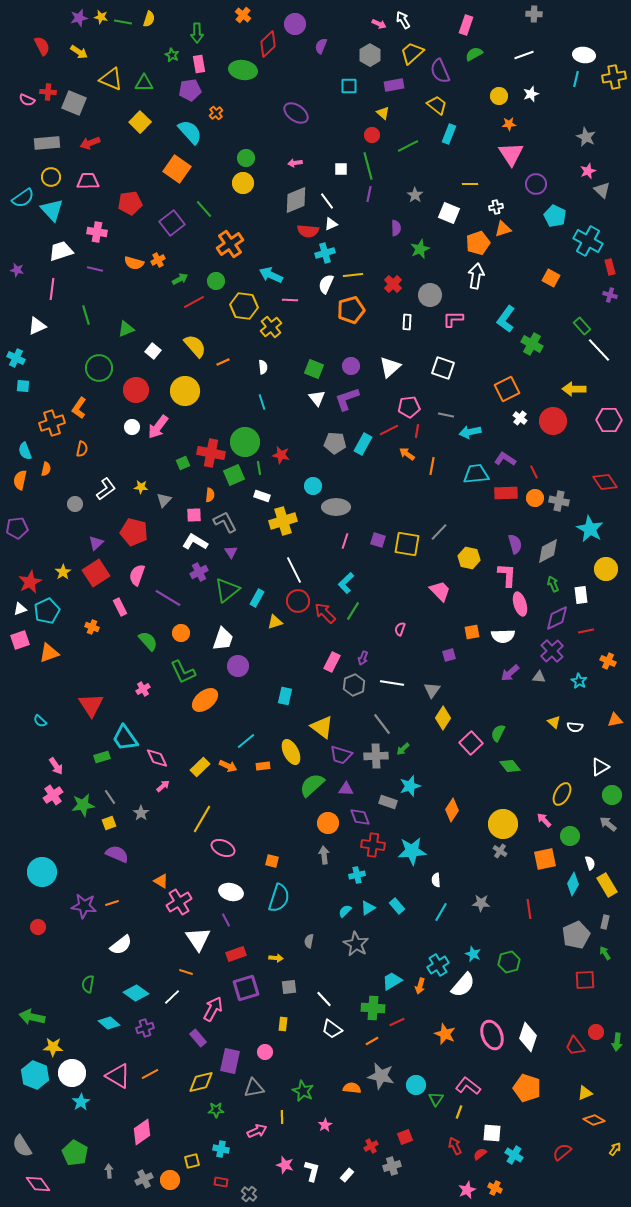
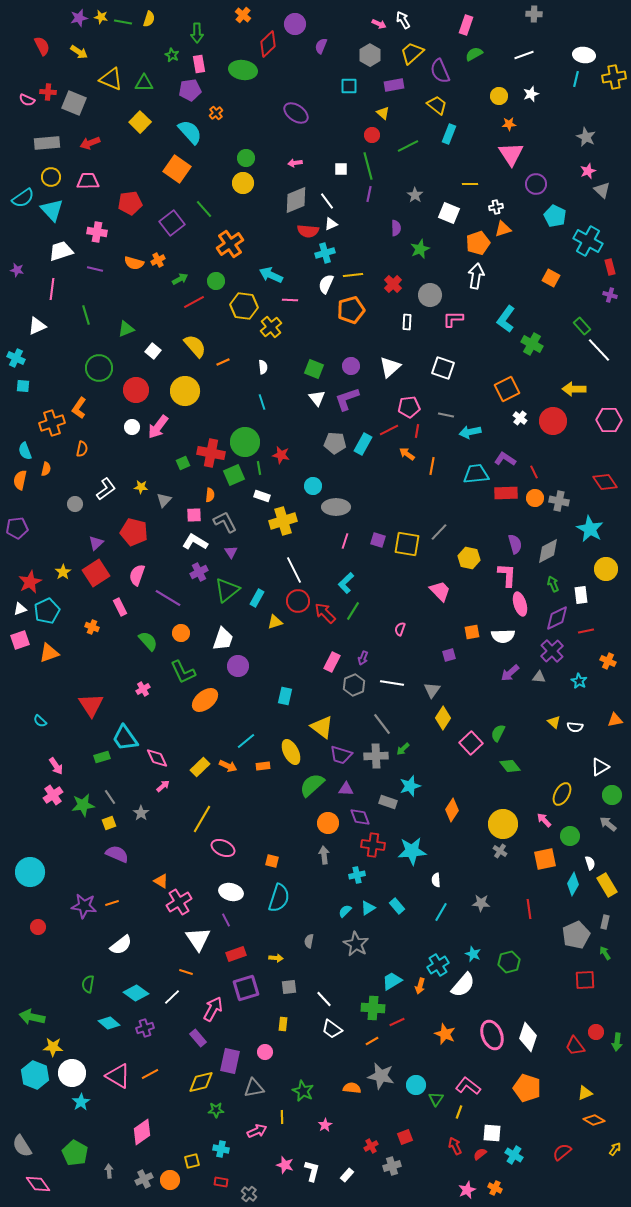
cyan circle at (42, 872): moved 12 px left
